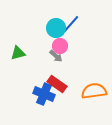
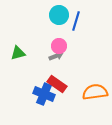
blue line: moved 5 px right, 3 px up; rotated 24 degrees counterclockwise
cyan circle: moved 3 px right, 13 px up
pink circle: moved 1 px left
gray arrow: rotated 64 degrees counterclockwise
orange semicircle: moved 1 px right, 1 px down
